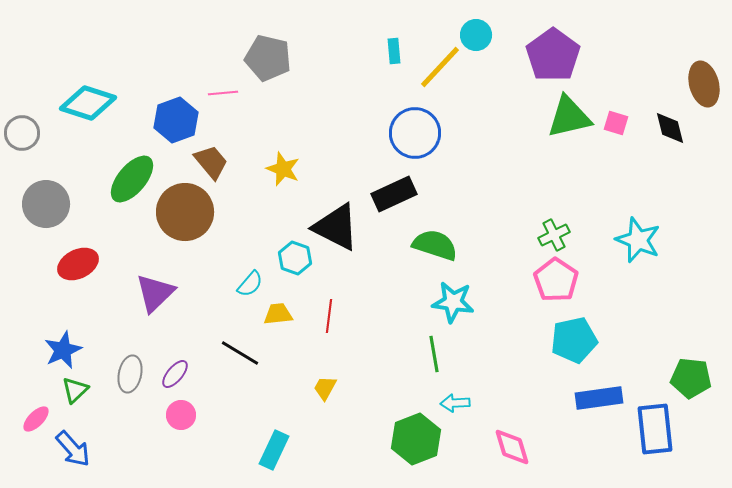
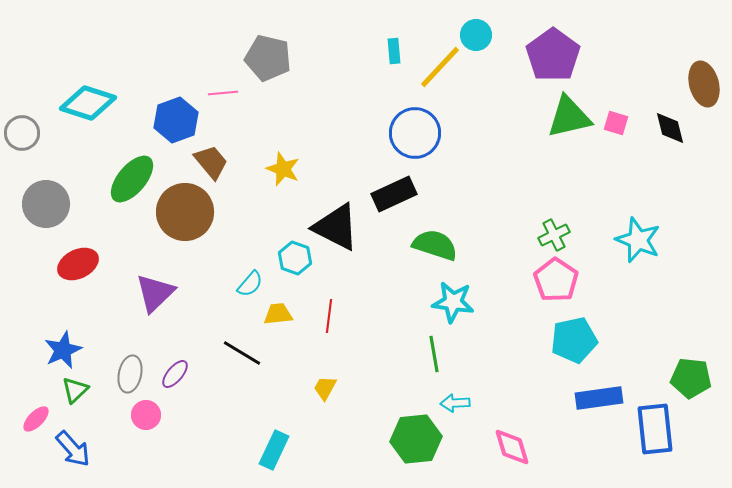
black line at (240, 353): moved 2 px right
pink circle at (181, 415): moved 35 px left
green hexagon at (416, 439): rotated 15 degrees clockwise
